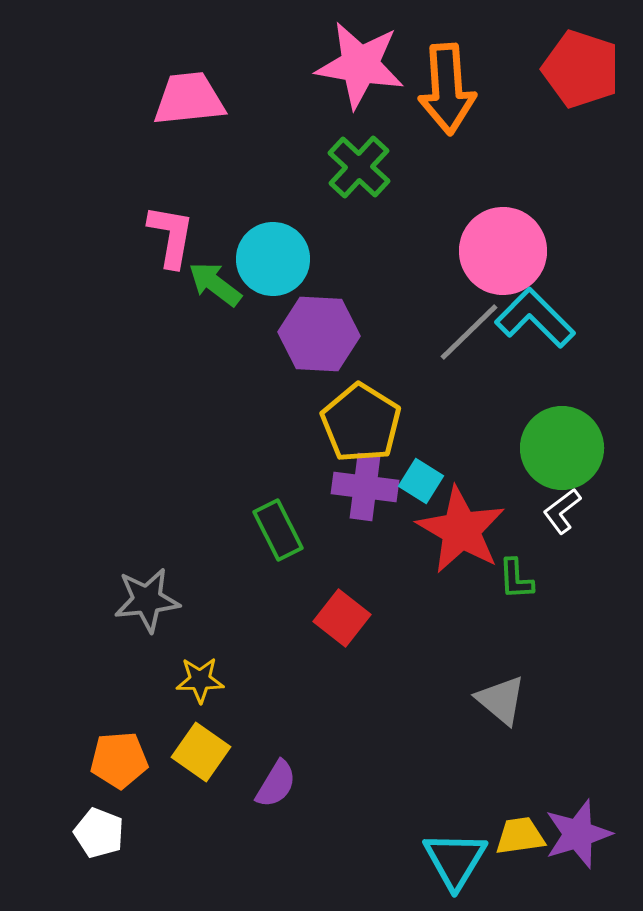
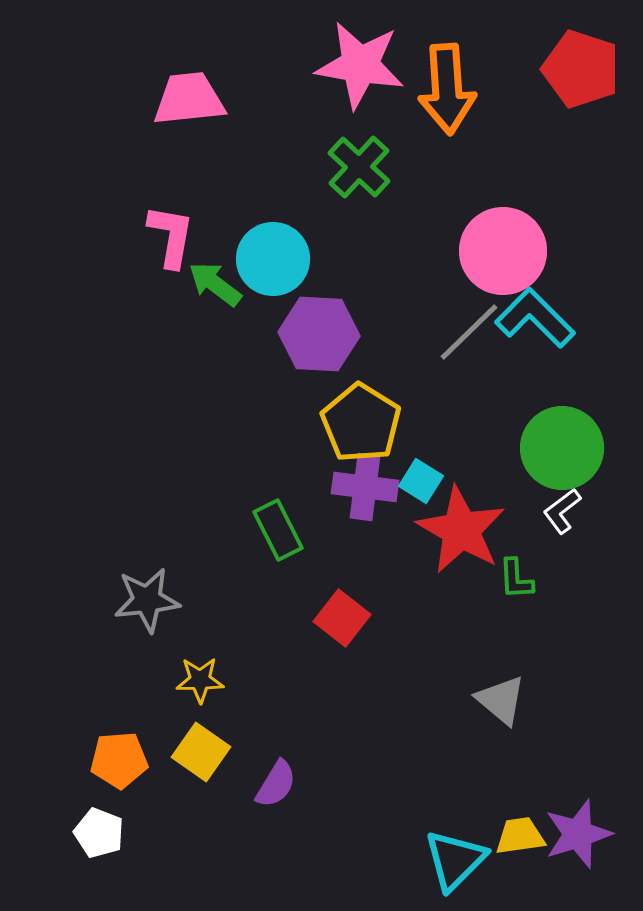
cyan triangle: rotated 14 degrees clockwise
